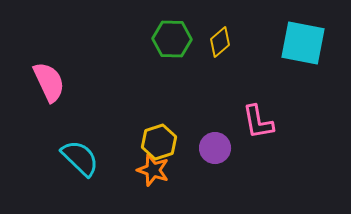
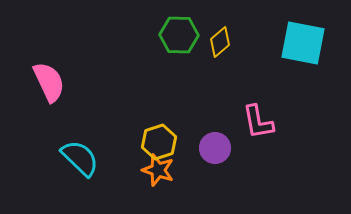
green hexagon: moved 7 px right, 4 px up
orange star: moved 5 px right
